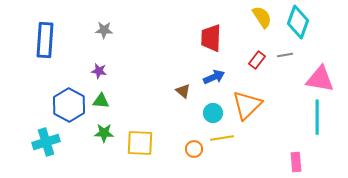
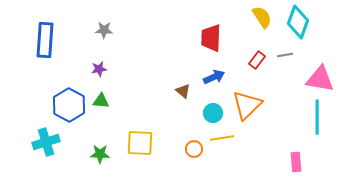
purple star: moved 2 px up; rotated 21 degrees counterclockwise
green star: moved 4 px left, 21 px down
